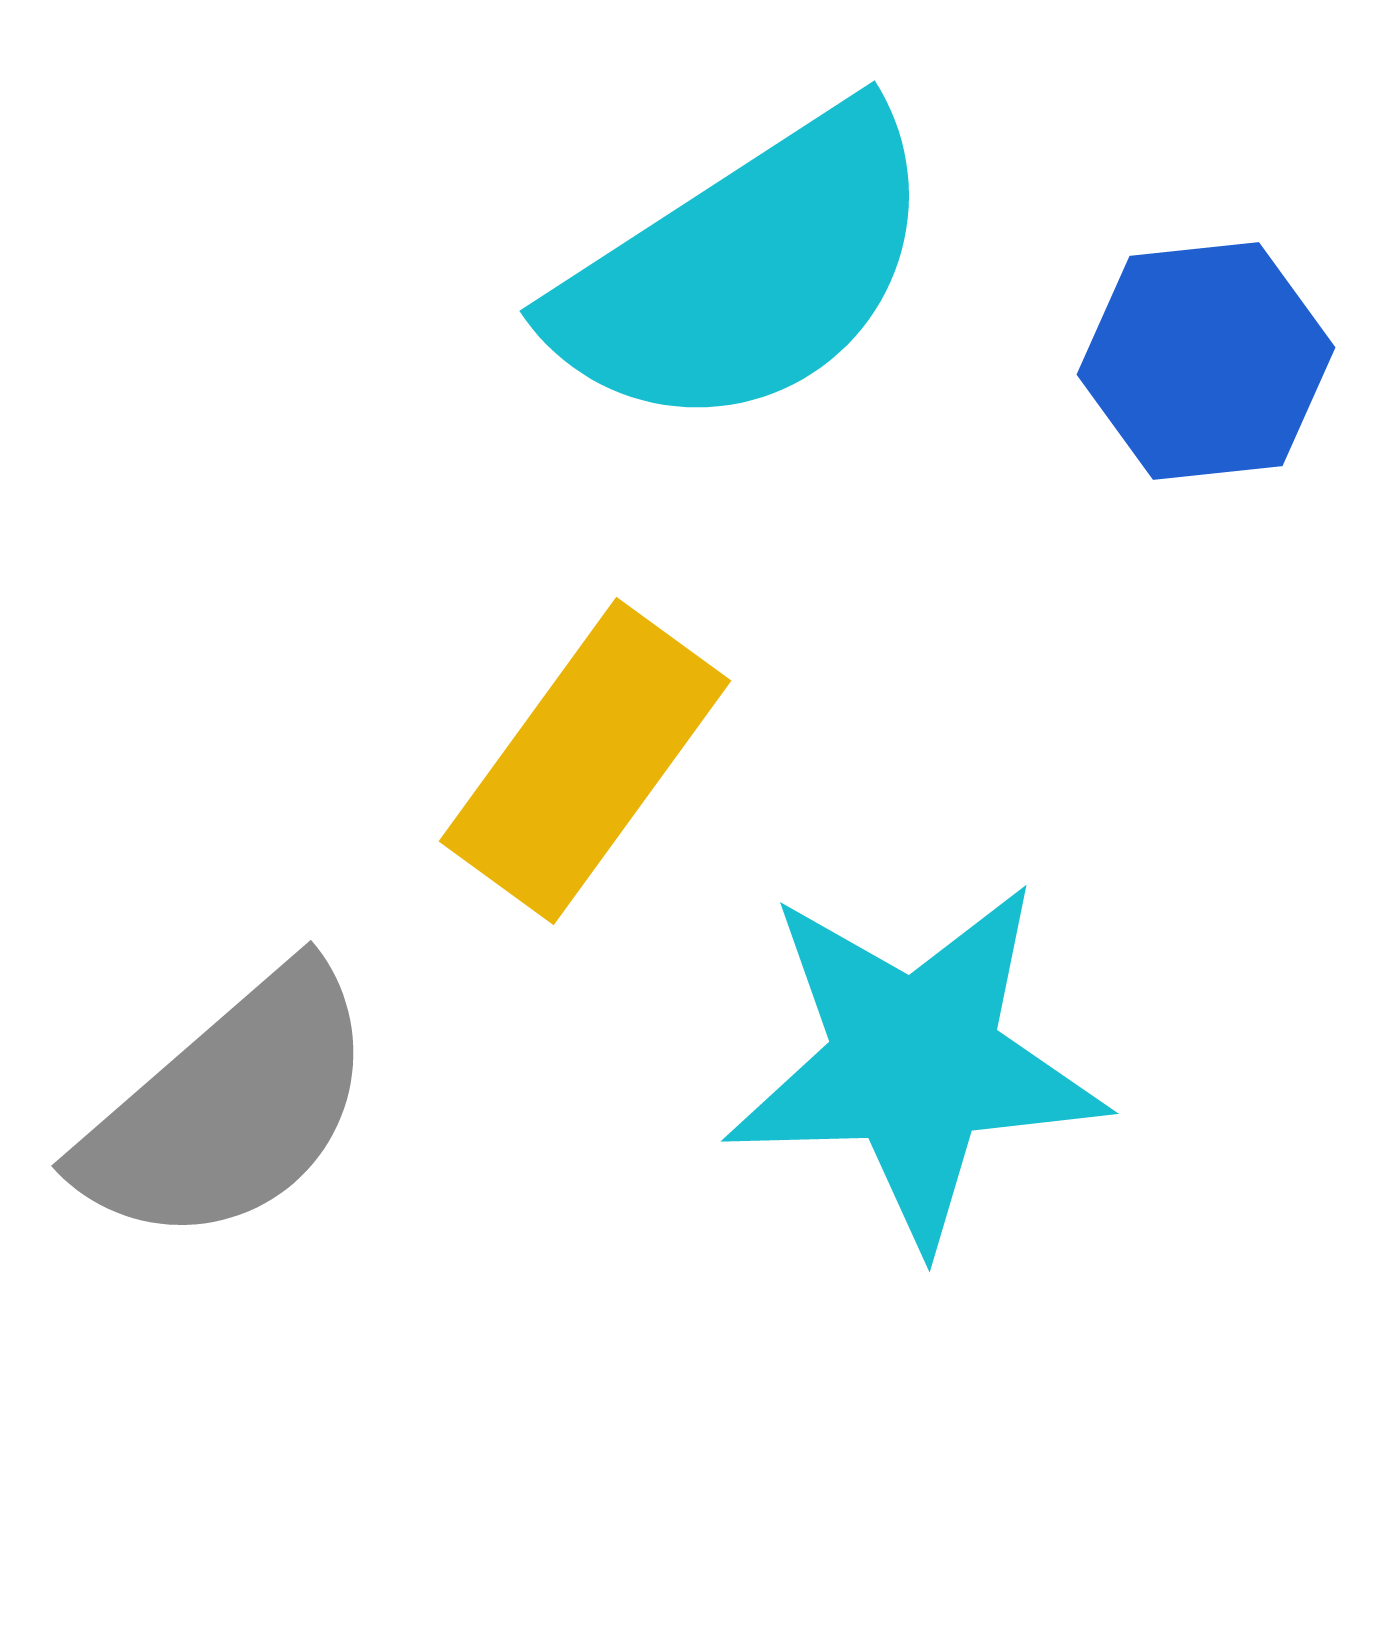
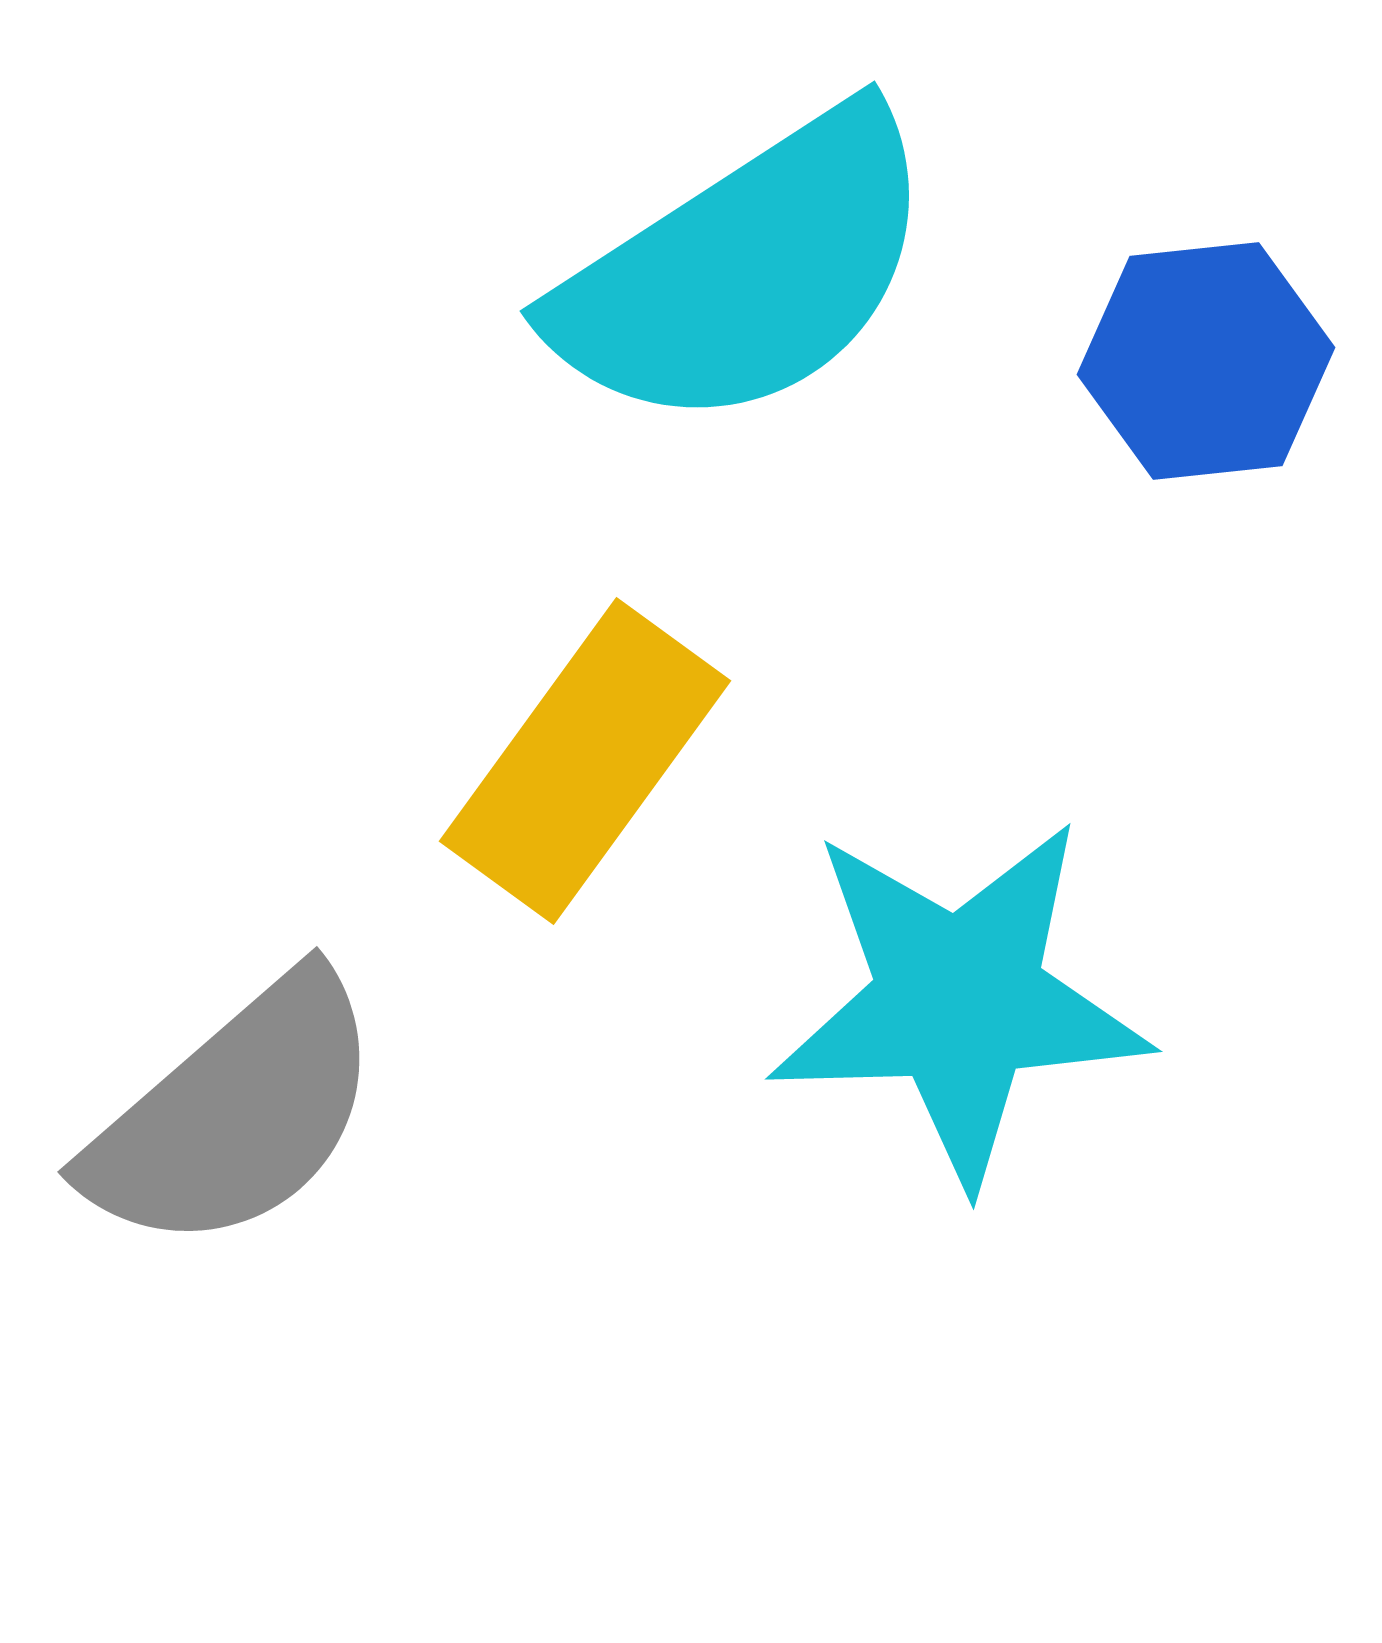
cyan star: moved 44 px right, 62 px up
gray semicircle: moved 6 px right, 6 px down
